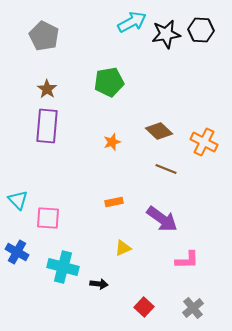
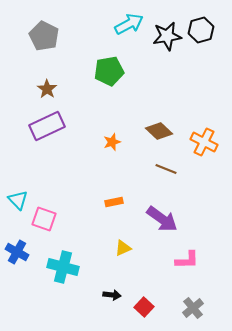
cyan arrow: moved 3 px left, 2 px down
black hexagon: rotated 20 degrees counterclockwise
black star: moved 1 px right, 2 px down
green pentagon: moved 11 px up
purple rectangle: rotated 60 degrees clockwise
pink square: moved 4 px left, 1 px down; rotated 15 degrees clockwise
black arrow: moved 13 px right, 11 px down
